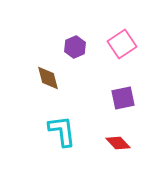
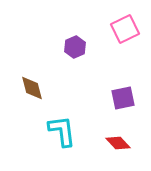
pink square: moved 3 px right, 15 px up; rotated 8 degrees clockwise
brown diamond: moved 16 px left, 10 px down
